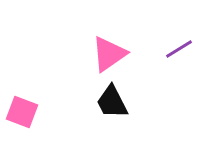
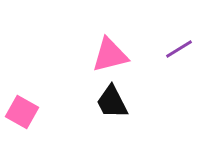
pink triangle: moved 1 px right, 1 px down; rotated 21 degrees clockwise
pink square: rotated 8 degrees clockwise
